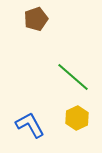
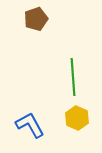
green line: rotated 45 degrees clockwise
yellow hexagon: rotated 10 degrees counterclockwise
